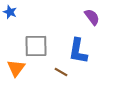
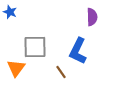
purple semicircle: rotated 36 degrees clockwise
gray square: moved 1 px left, 1 px down
blue L-shape: rotated 16 degrees clockwise
brown line: rotated 24 degrees clockwise
